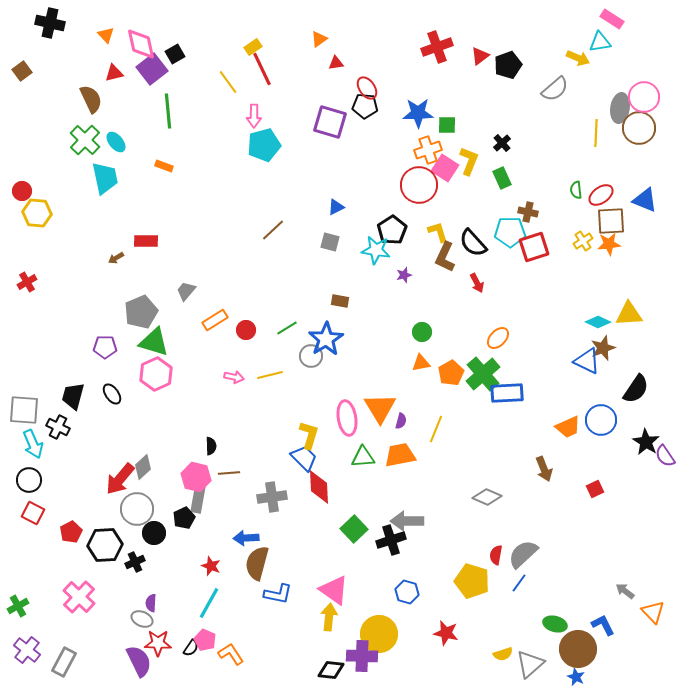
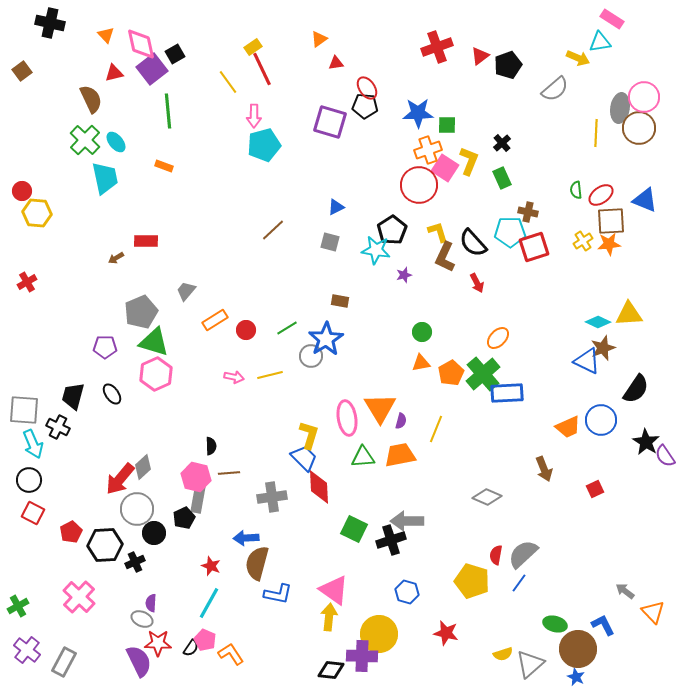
green square at (354, 529): rotated 20 degrees counterclockwise
